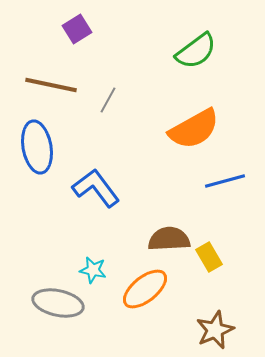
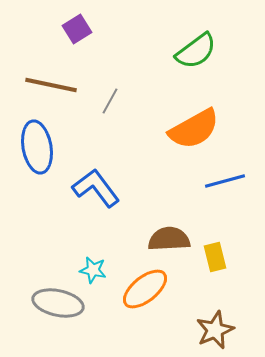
gray line: moved 2 px right, 1 px down
yellow rectangle: moved 6 px right; rotated 16 degrees clockwise
